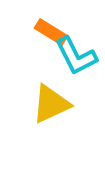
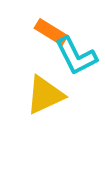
yellow triangle: moved 6 px left, 9 px up
